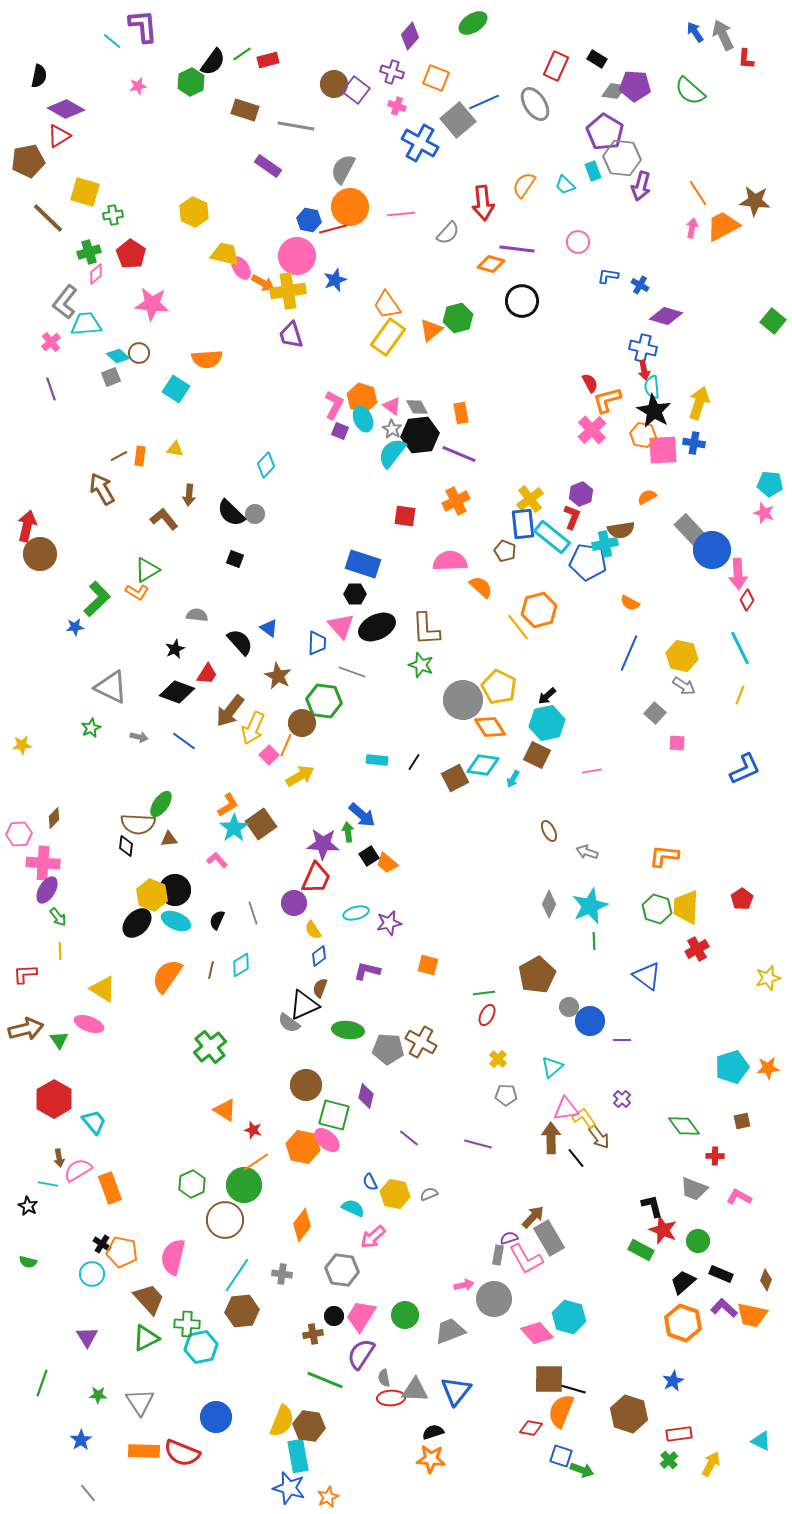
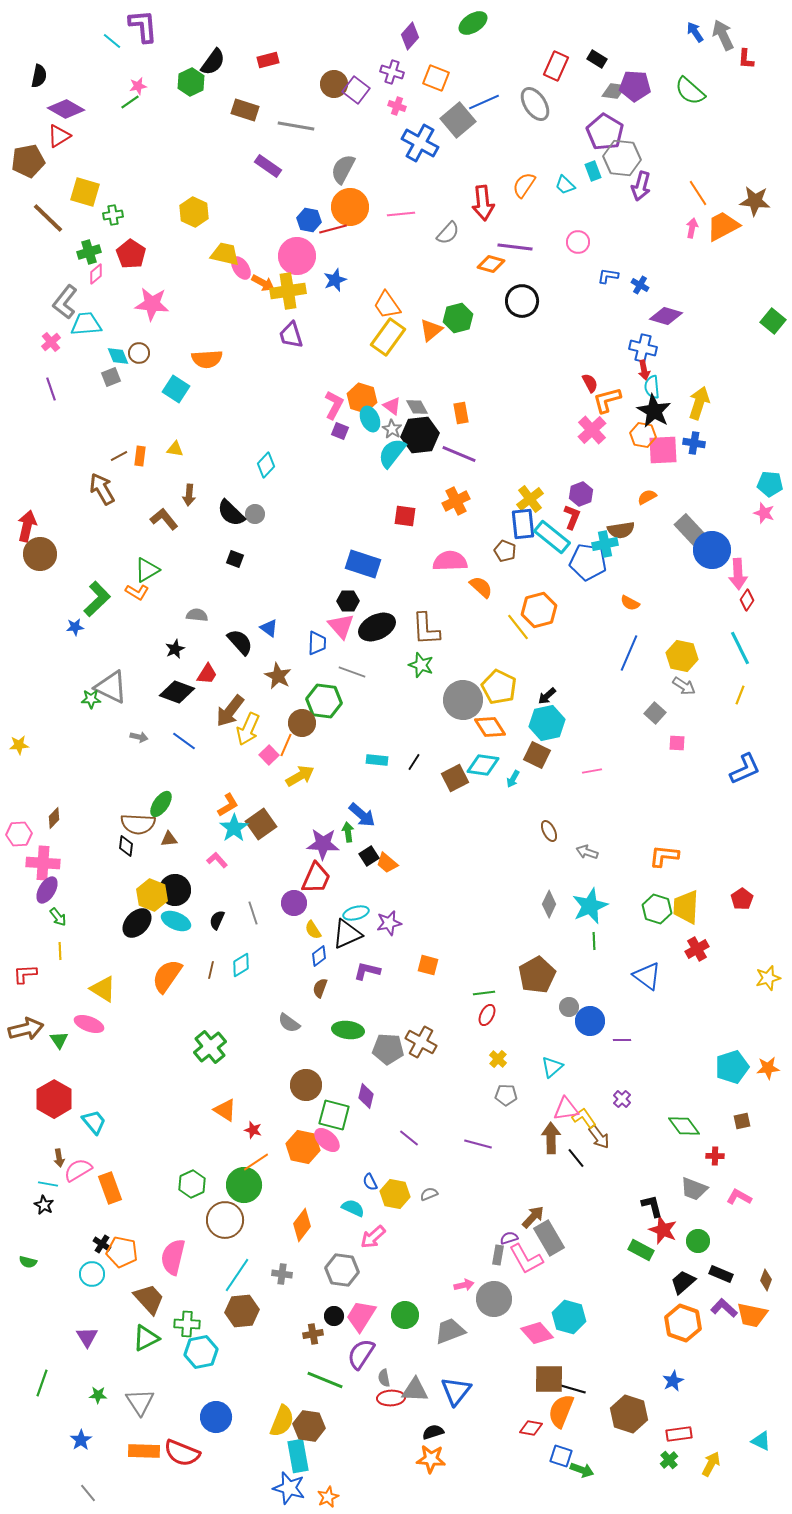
green line at (242, 54): moved 112 px left, 48 px down
purple line at (517, 249): moved 2 px left, 2 px up
cyan diamond at (118, 356): rotated 25 degrees clockwise
cyan ellipse at (363, 419): moved 7 px right
black hexagon at (355, 594): moved 7 px left, 7 px down
green star at (91, 728): moved 29 px up; rotated 24 degrees clockwise
yellow arrow at (253, 728): moved 5 px left, 1 px down
yellow star at (22, 745): moved 3 px left
black triangle at (304, 1005): moved 43 px right, 71 px up
black star at (28, 1206): moved 16 px right, 1 px up
cyan hexagon at (201, 1347): moved 5 px down
